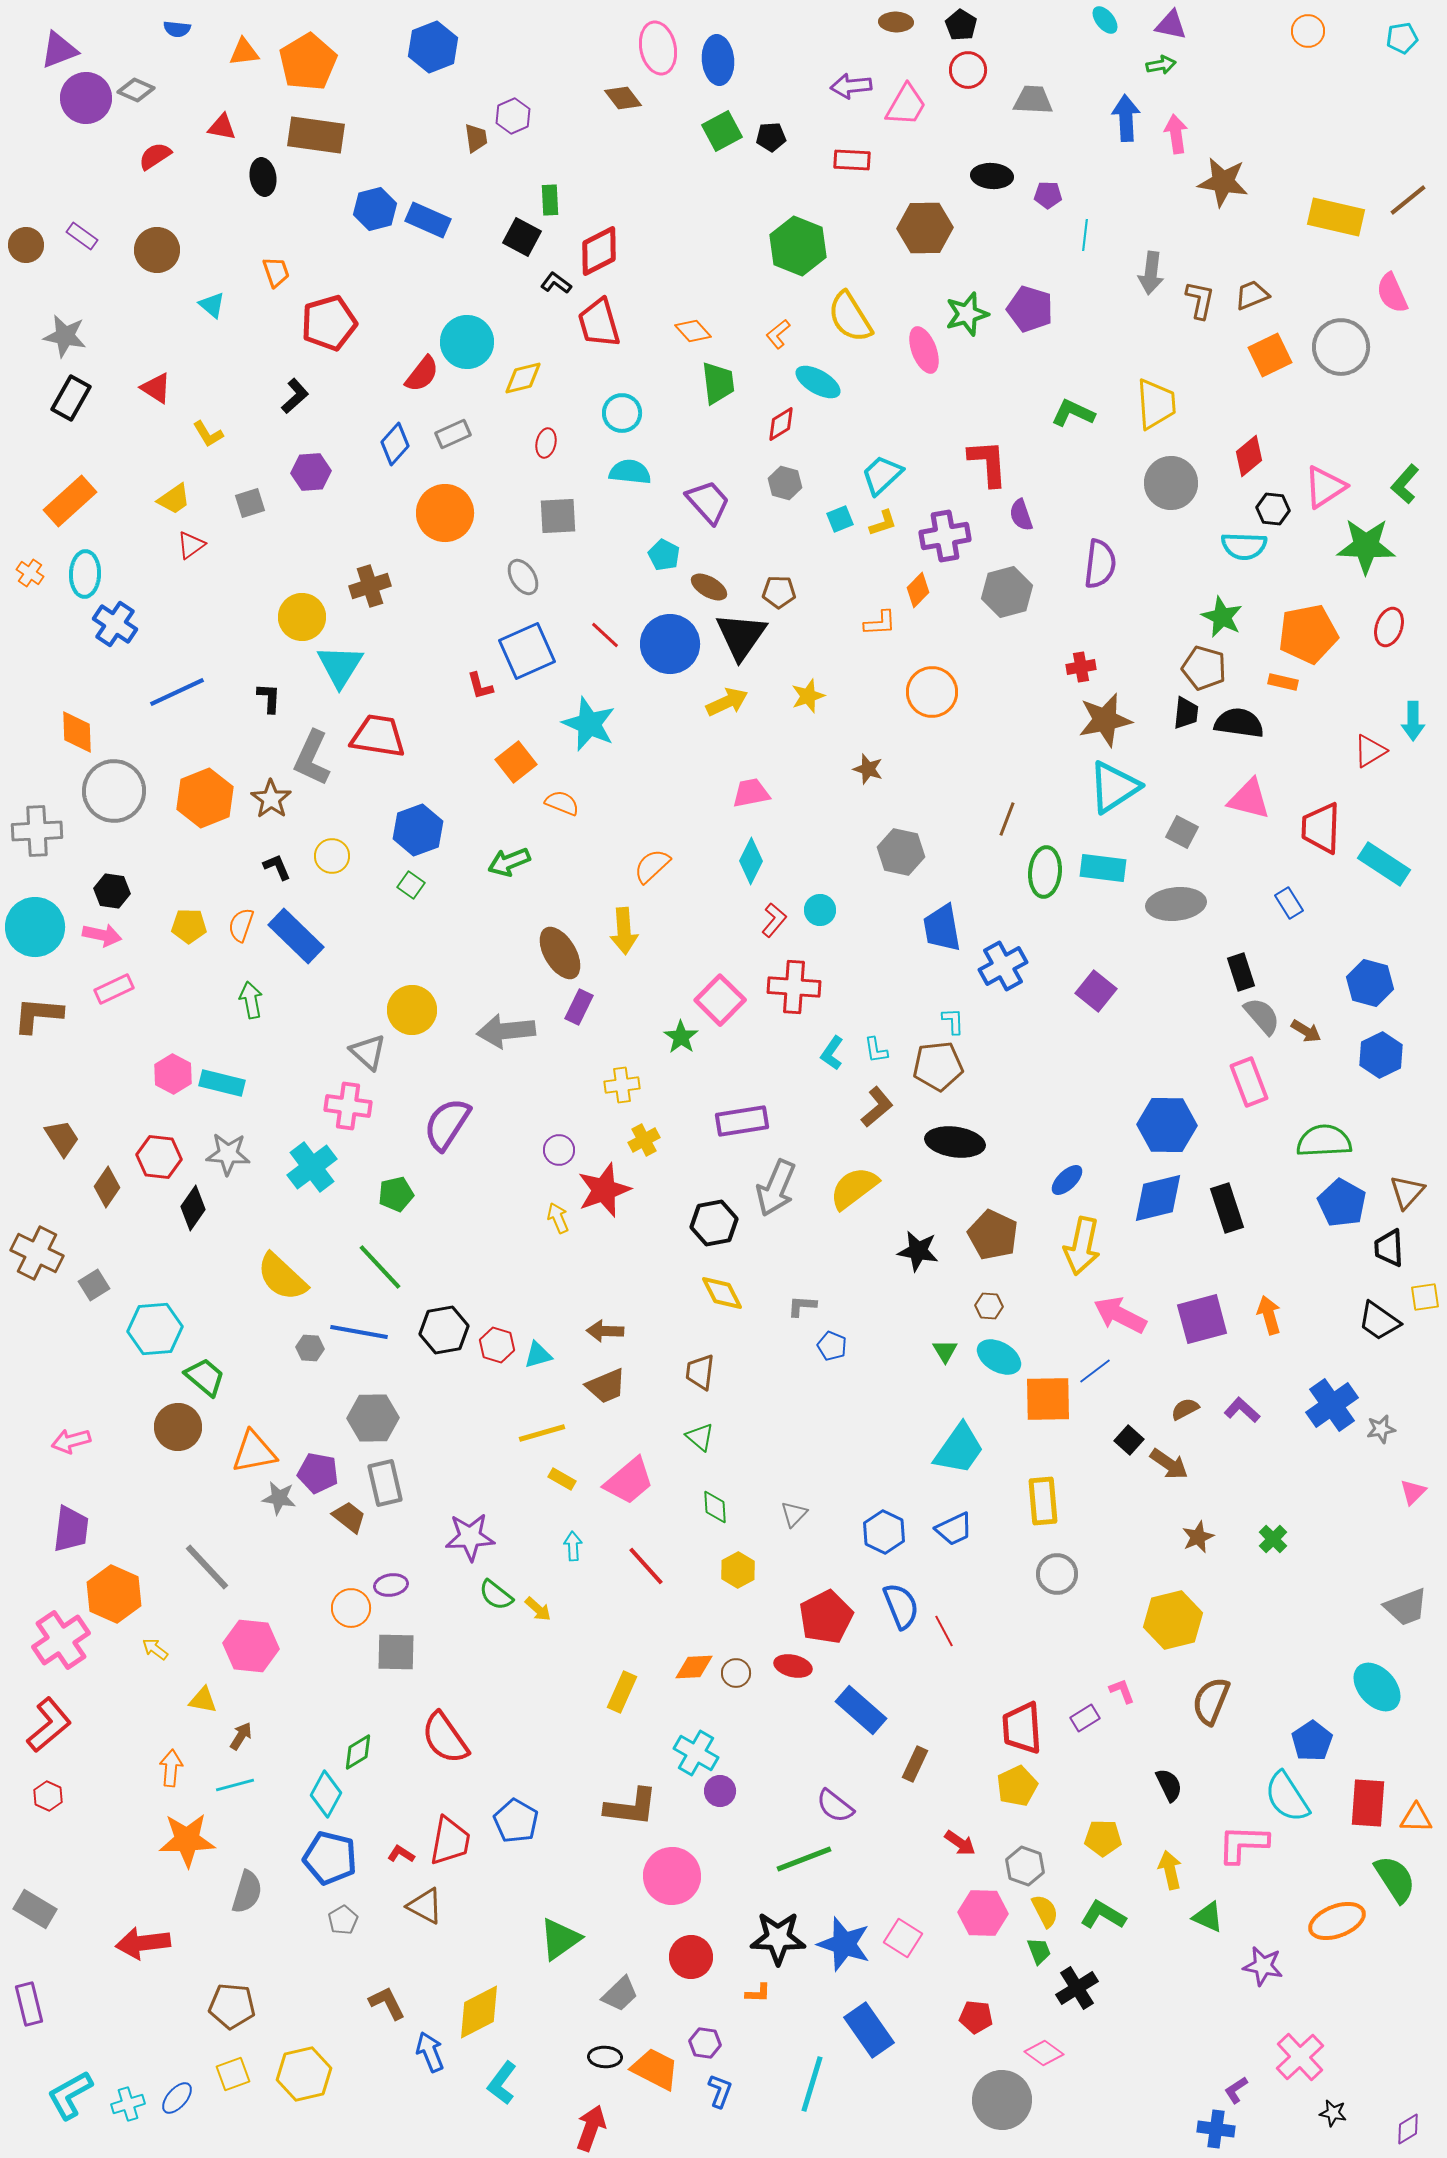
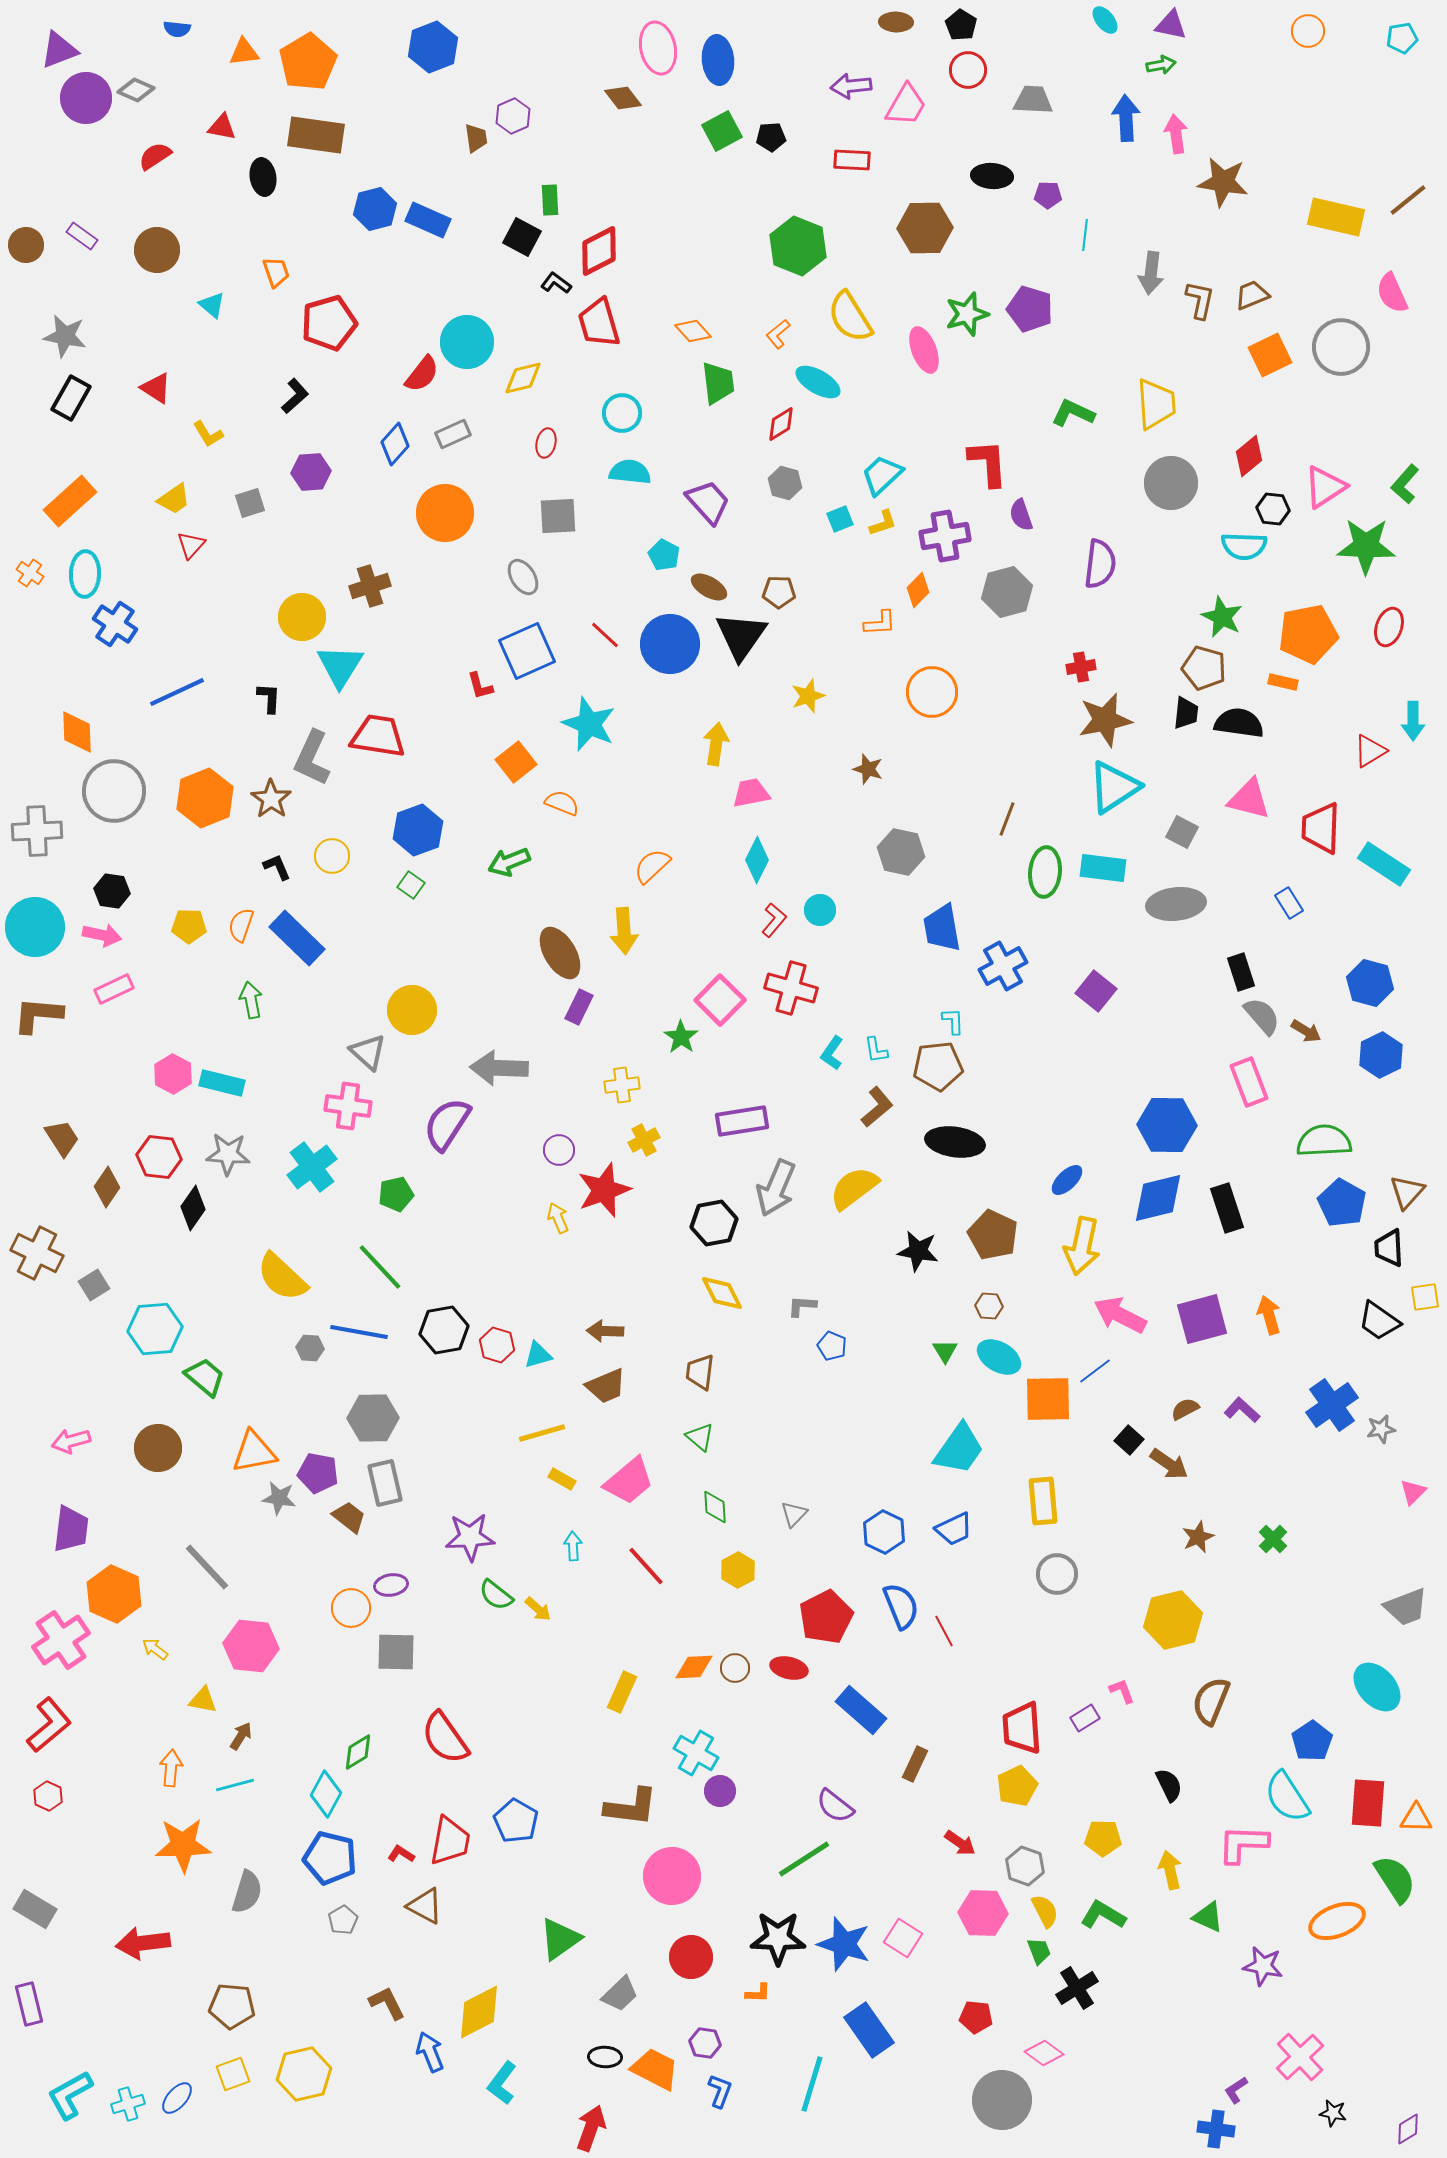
red triangle at (191, 545): rotated 12 degrees counterclockwise
yellow arrow at (727, 702): moved 11 px left, 42 px down; rotated 57 degrees counterclockwise
cyan diamond at (751, 861): moved 6 px right, 1 px up
blue rectangle at (296, 936): moved 1 px right, 2 px down
red cross at (794, 987): moved 3 px left, 1 px down; rotated 12 degrees clockwise
gray arrow at (506, 1031): moved 7 px left, 37 px down; rotated 8 degrees clockwise
brown circle at (178, 1427): moved 20 px left, 21 px down
red ellipse at (793, 1666): moved 4 px left, 2 px down
brown circle at (736, 1673): moved 1 px left, 5 px up
orange star at (187, 1840): moved 4 px left, 5 px down
green line at (804, 1859): rotated 12 degrees counterclockwise
